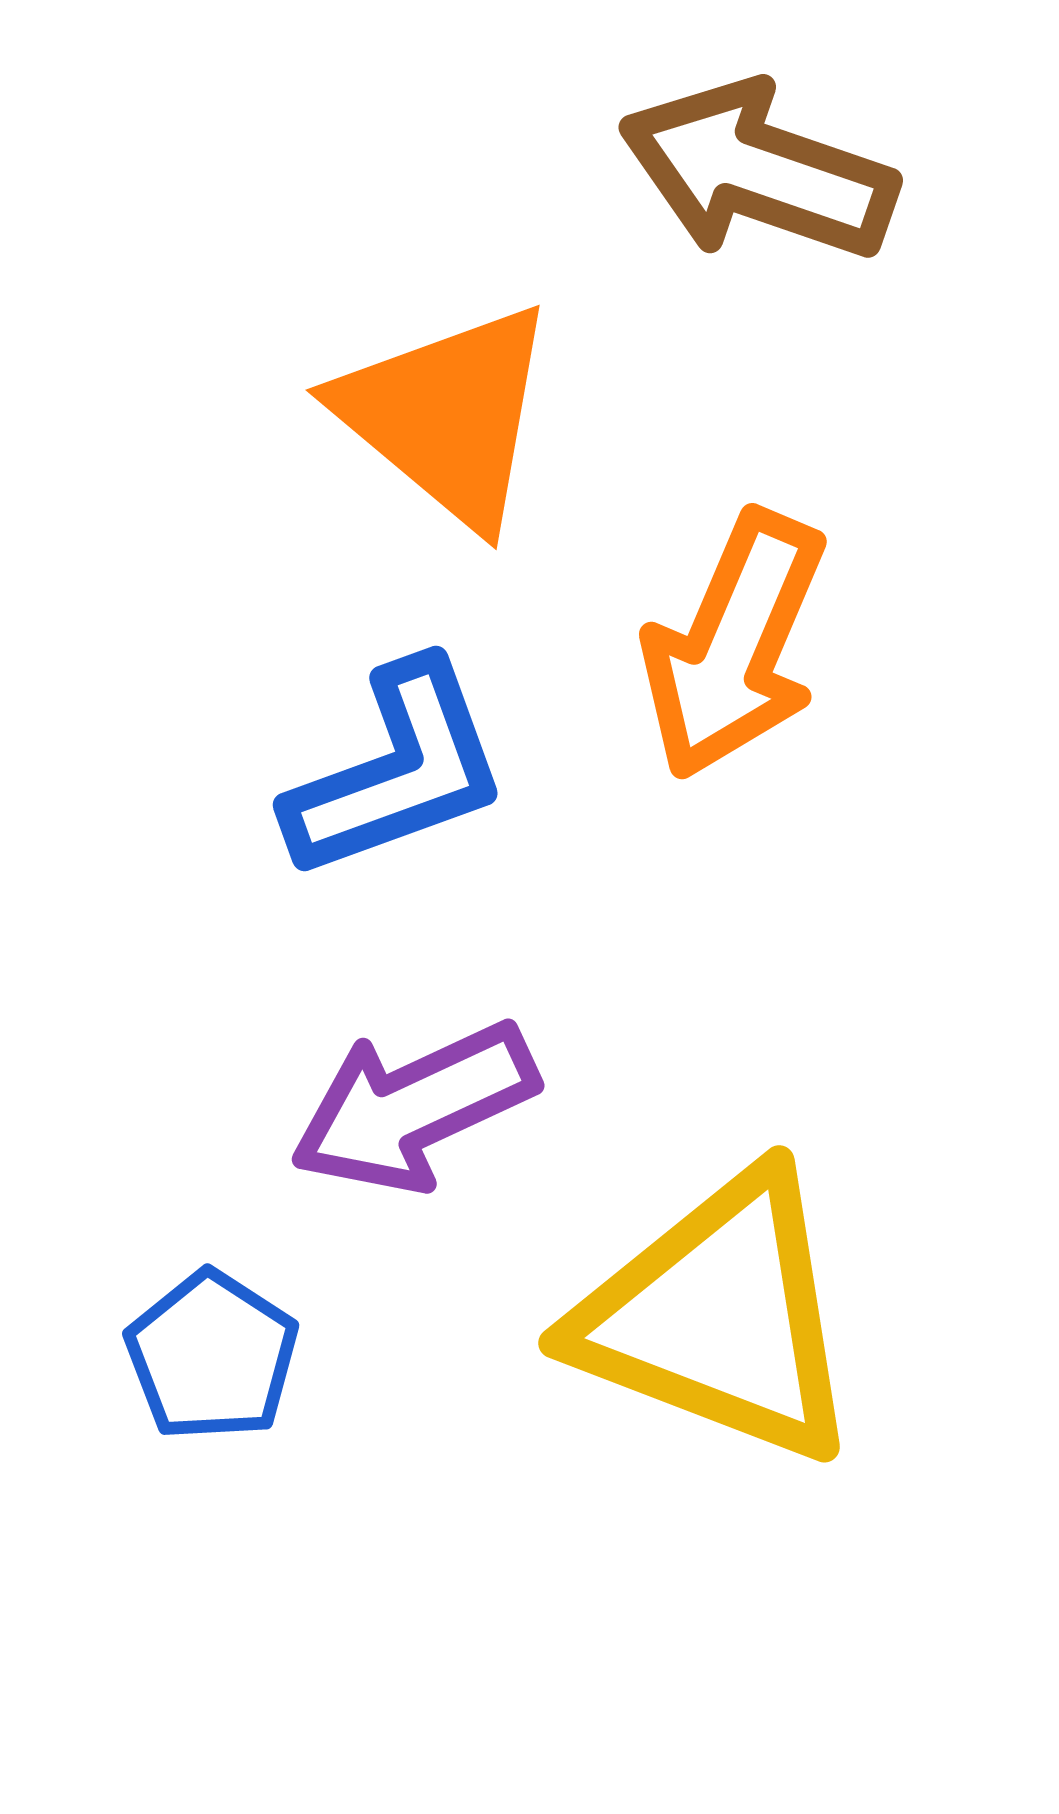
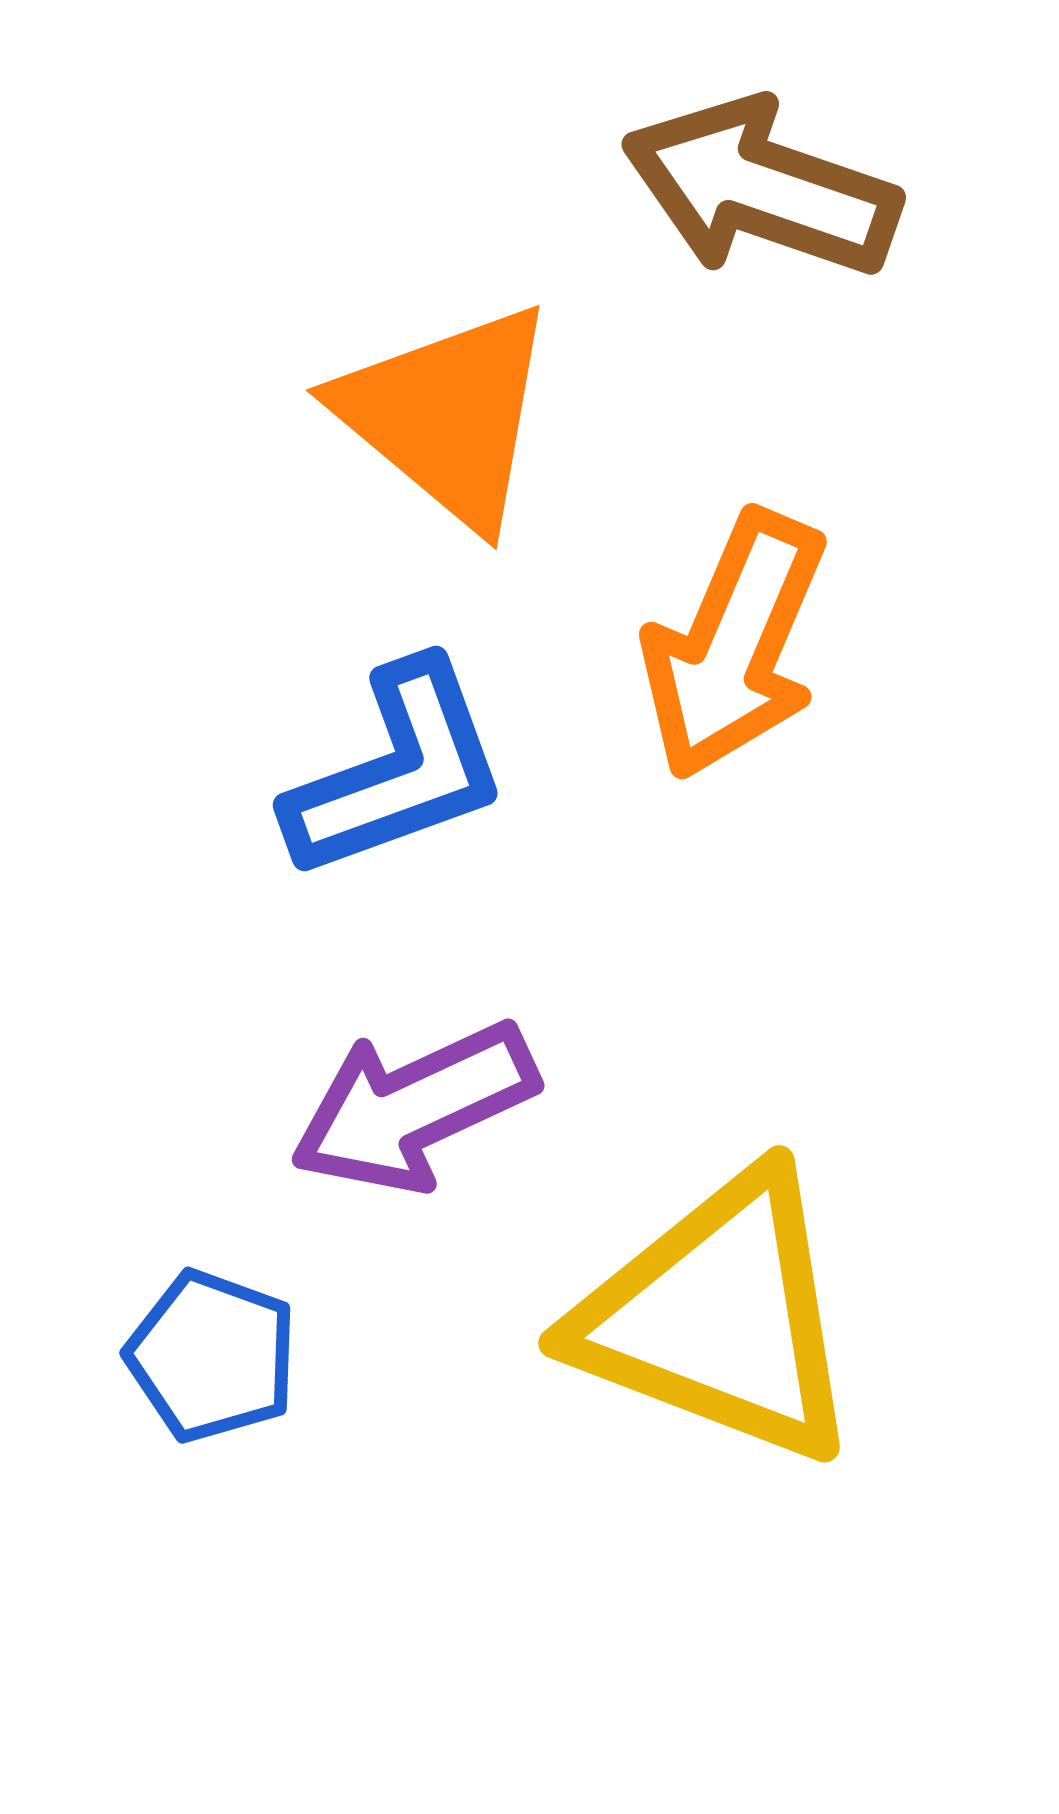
brown arrow: moved 3 px right, 17 px down
blue pentagon: rotated 13 degrees counterclockwise
